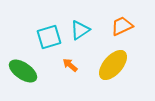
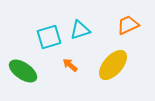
orange trapezoid: moved 6 px right, 1 px up
cyan triangle: rotated 15 degrees clockwise
